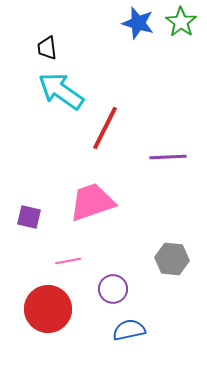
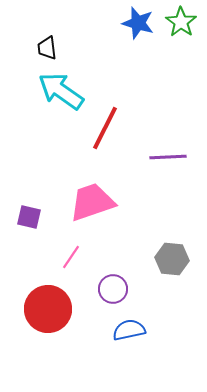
pink line: moved 3 px right, 4 px up; rotated 45 degrees counterclockwise
